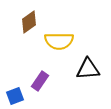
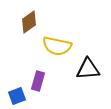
yellow semicircle: moved 2 px left, 5 px down; rotated 12 degrees clockwise
purple rectangle: moved 2 px left; rotated 18 degrees counterclockwise
blue square: moved 2 px right
